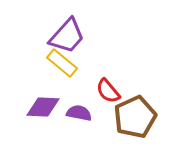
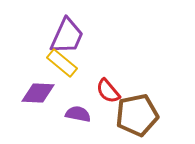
purple trapezoid: rotated 18 degrees counterclockwise
purple diamond: moved 5 px left, 14 px up
purple semicircle: moved 1 px left, 1 px down
brown pentagon: moved 2 px right, 2 px up; rotated 12 degrees clockwise
